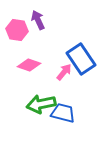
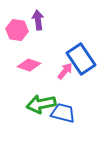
purple arrow: rotated 18 degrees clockwise
pink arrow: moved 1 px right, 1 px up
